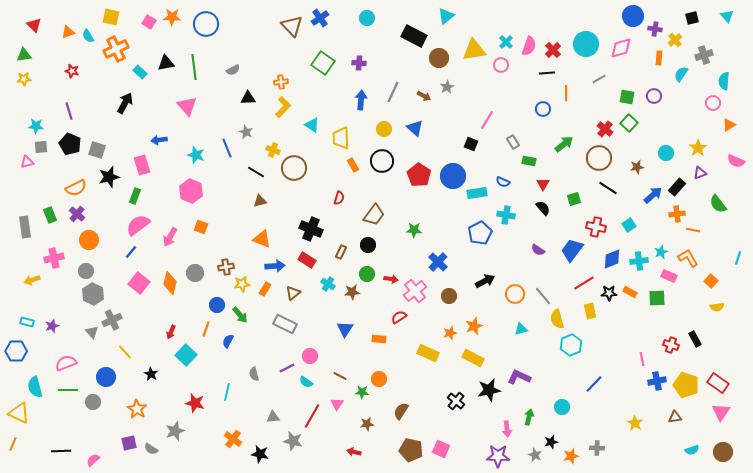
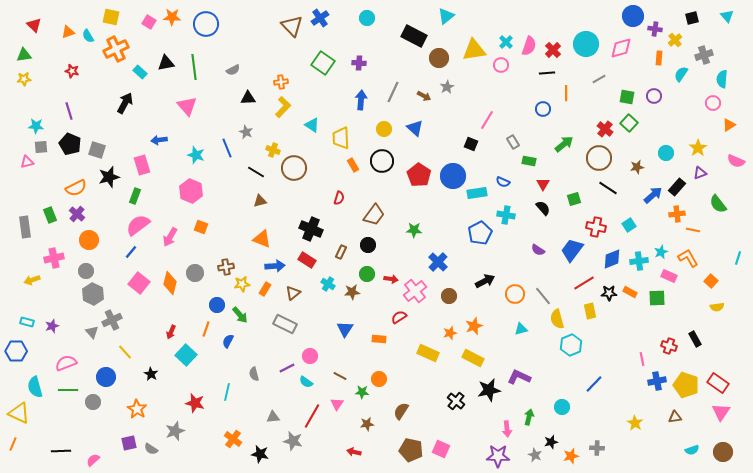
cyan semicircle at (724, 81): moved 2 px left, 2 px up
red cross at (671, 345): moved 2 px left, 1 px down
